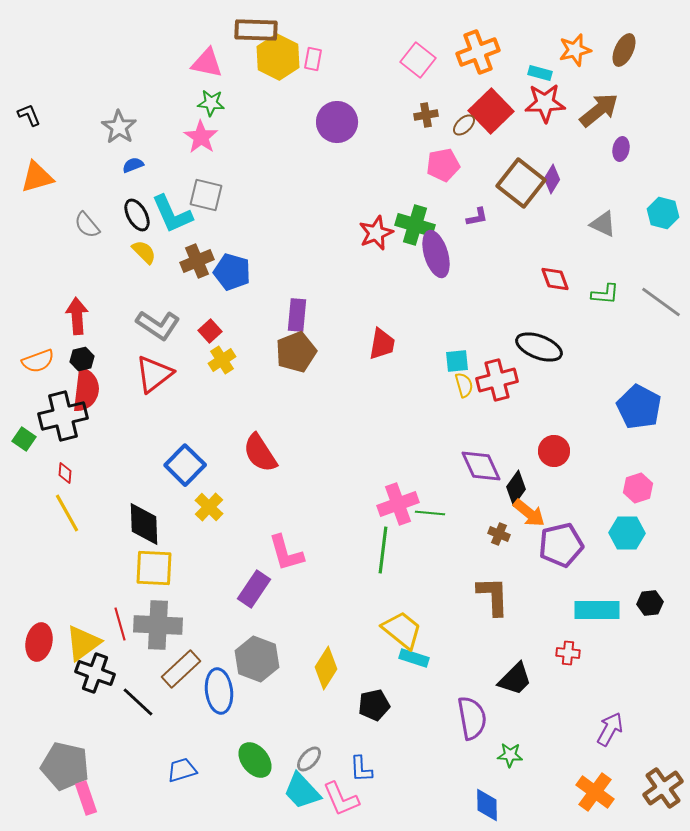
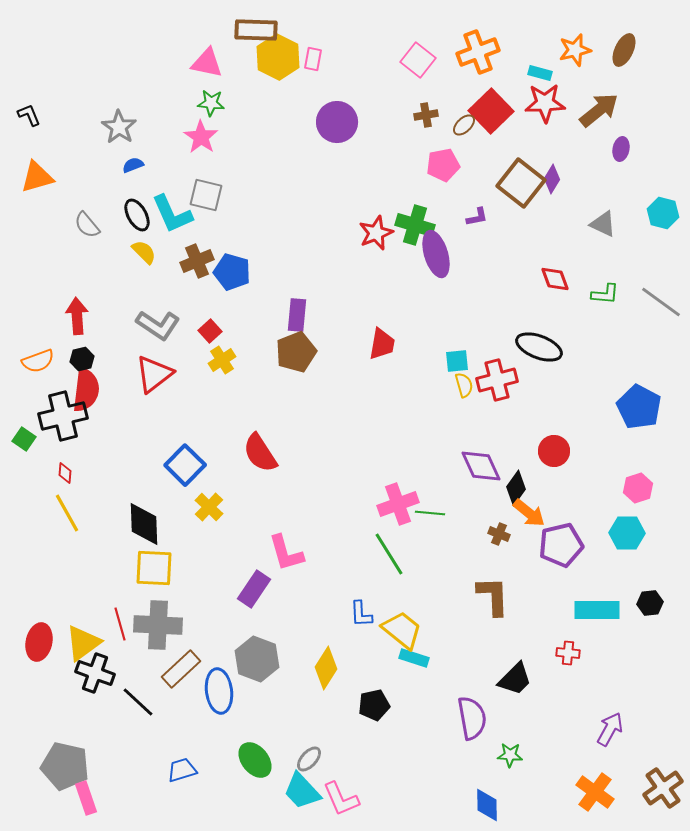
green line at (383, 550): moved 6 px right, 4 px down; rotated 39 degrees counterclockwise
blue L-shape at (361, 769): moved 155 px up
